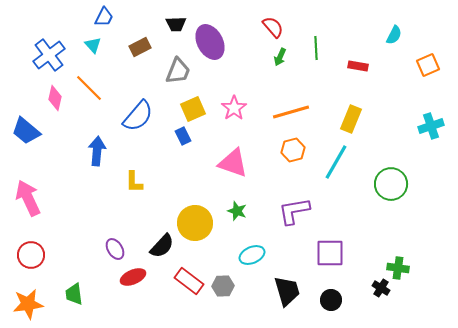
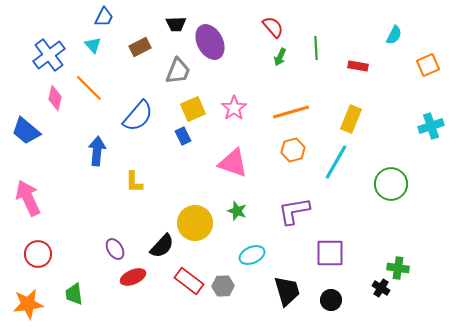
red circle at (31, 255): moved 7 px right, 1 px up
